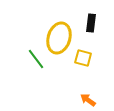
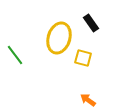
black rectangle: rotated 42 degrees counterclockwise
green line: moved 21 px left, 4 px up
